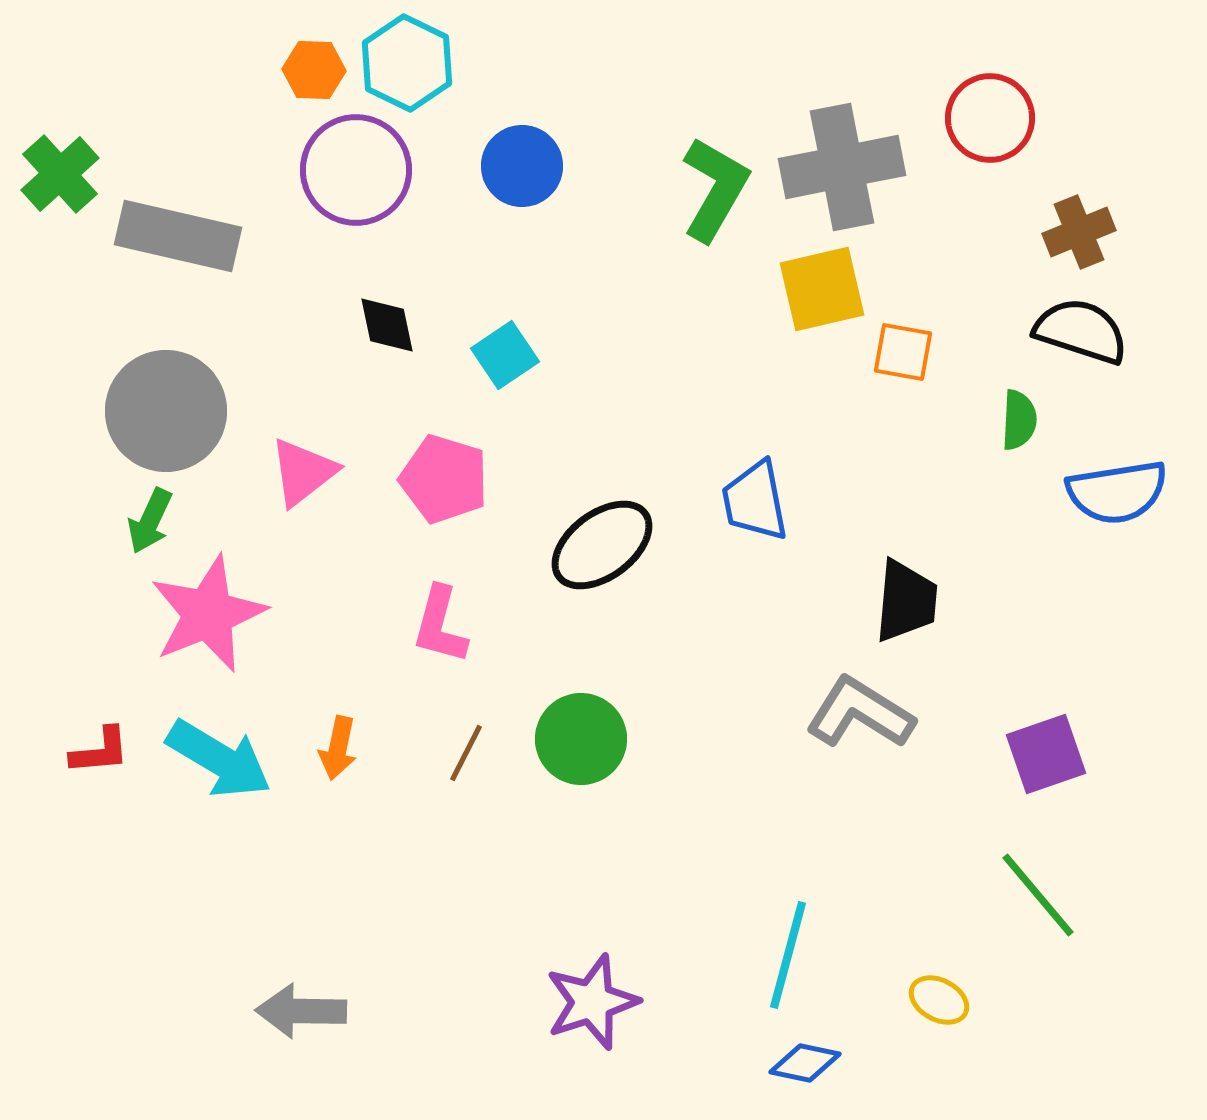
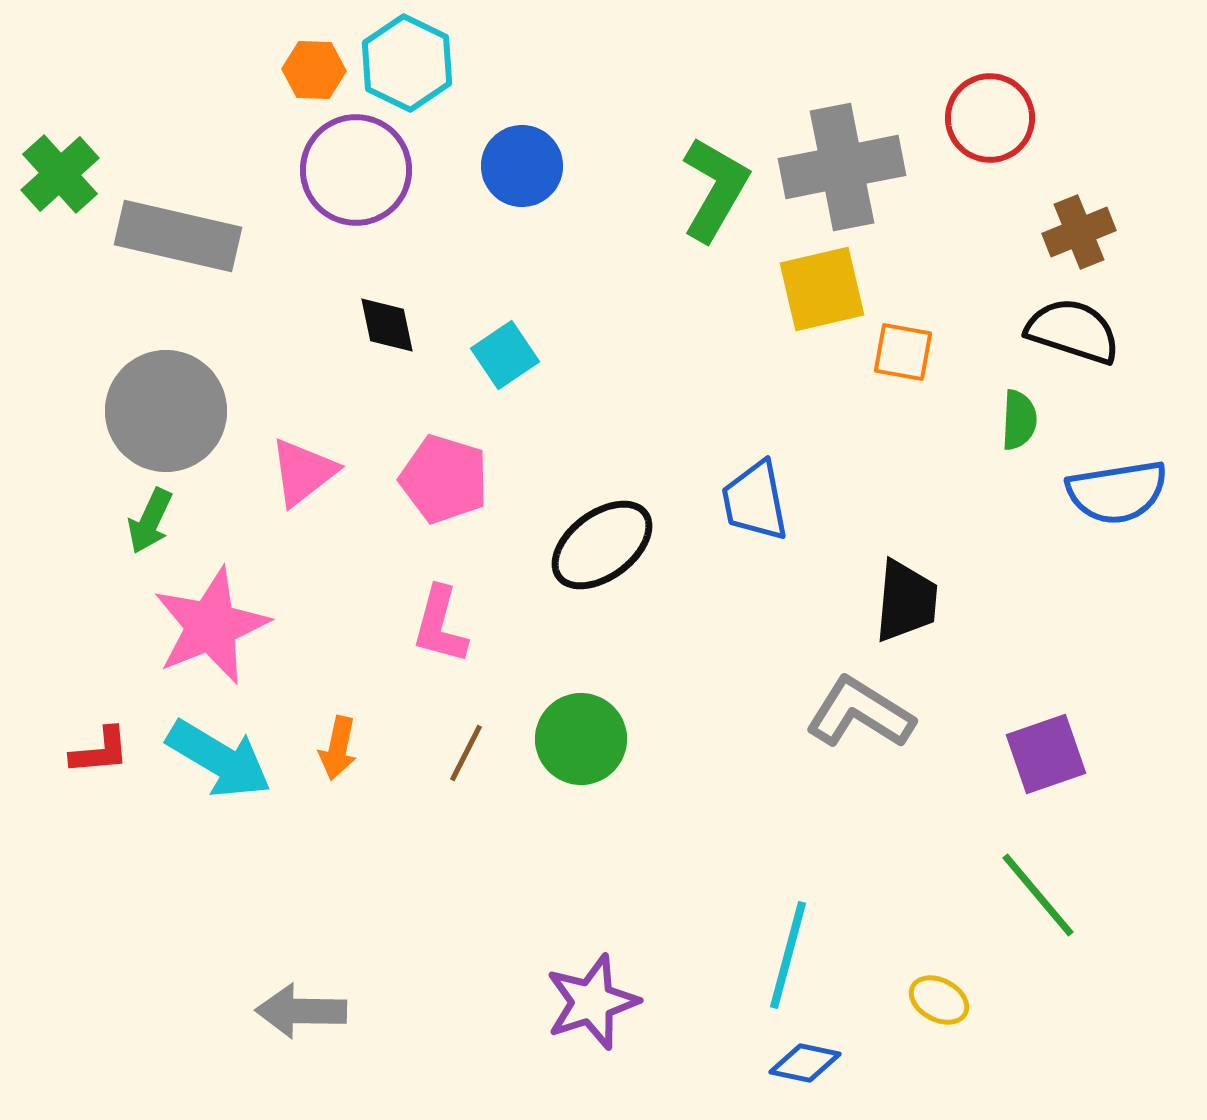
black semicircle: moved 8 px left
pink star: moved 3 px right, 12 px down
